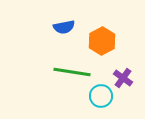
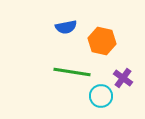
blue semicircle: moved 2 px right
orange hexagon: rotated 20 degrees counterclockwise
